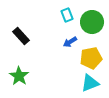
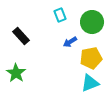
cyan rectangle: moved 7 px left
green star: moved 3 px left, 3 px up
